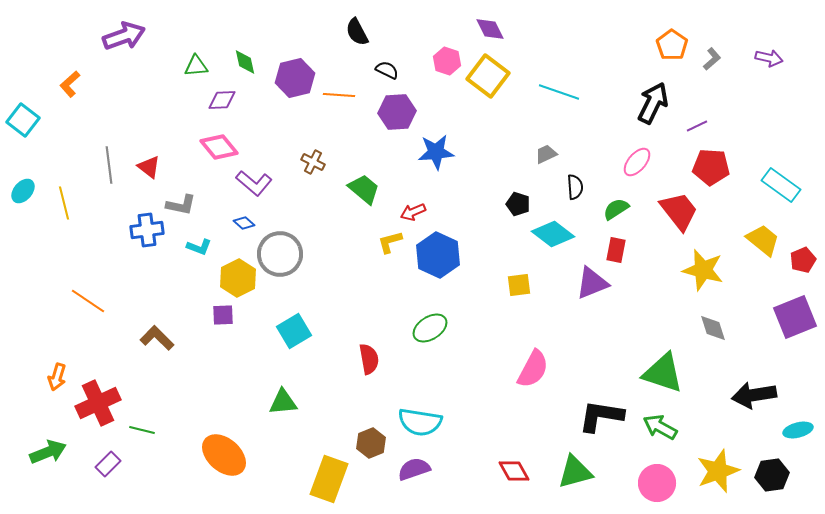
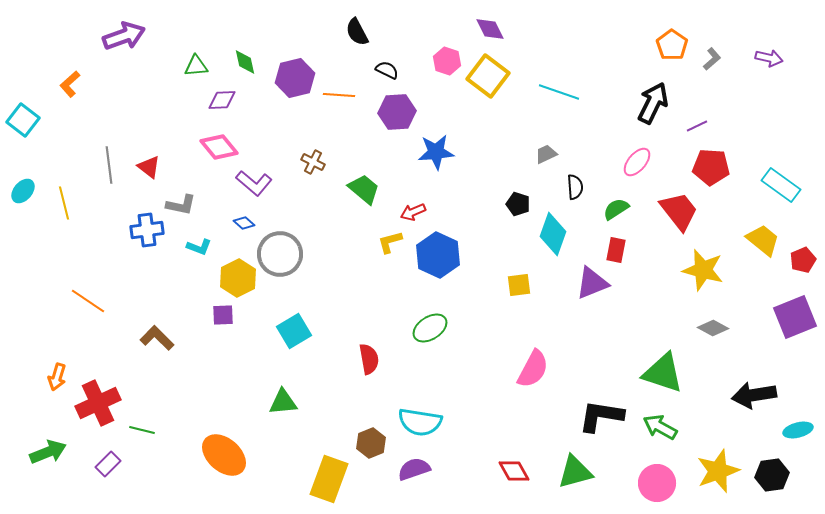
cyan diamond at (553, 234): rotated 72 degrees clockwise
gray diamond at (713, 328): rotated 44 degrees counterclockwise
